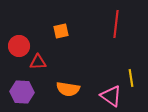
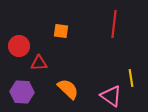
red line: moved 2 px left
orange square: rotated 21 degrees clockwise
red triangle: moved 1 px right, 1 px down
orange semicircle: rotated 145 degrees counterclockwise
